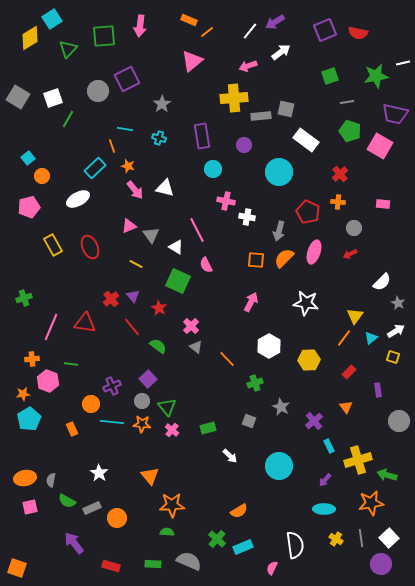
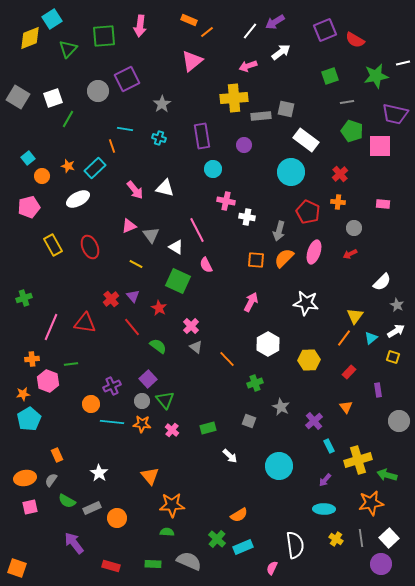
red semicircle at (358, 33): moved 3 px left, 7 px down; rotated 18 degrees clockwise
yellow diamond at (30, 38): rotated 10 degrees clockwise
green pentagon at (350, 131): moved 2 px right
pink square at (380, 146): rotated 30 degrees counterclockwise
orange star at (128, 166): moved 60 px left
cyan circle at (279, 172): moved 12 px right
gray star at (398, 303): moved 1 px left, 2 px down
white hexagon at (269, 346): moved 1 px left, 2 px up
green line at (71, 364): rotated 16 degrees counterclockwise
green triangle at (167, 407): moved 2 px left, 7 px up
orange rectangle at (72, 429): moved 15 px left, 26 px down
gray semicircle at (51, 480): rotated 24 degrees clockwise
orange semicircle at (239, 511): moved 4 px down
